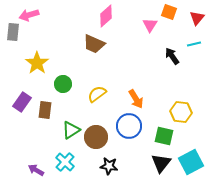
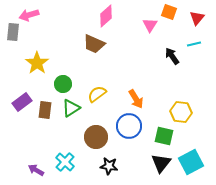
purple rectangle: rotated 18 degrees clockwise
green triangle: moved 22 px up
